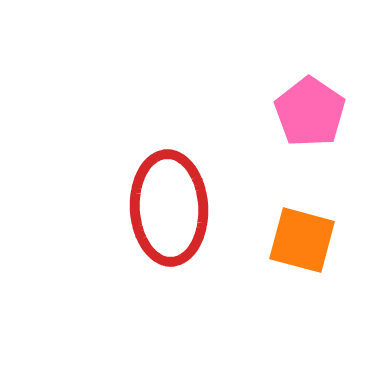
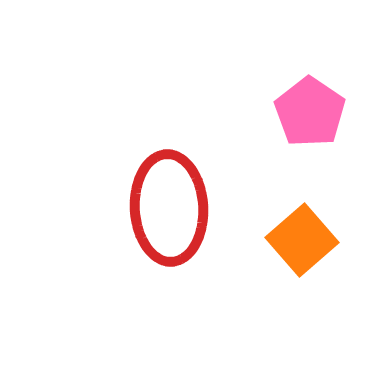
orange square: rotated 34 degrees clockwise
